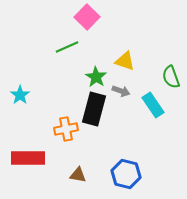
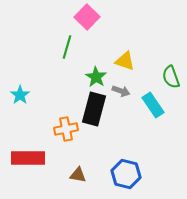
green line: rotated 50 degrees counterclockwise
